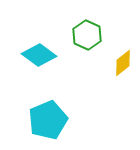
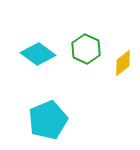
green hexagon: moved 1 px left, 14 px down
cyan diamond: moved 1 px left, 1 px up
